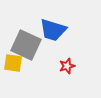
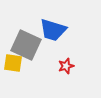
red star: moved 1 px left
